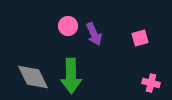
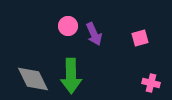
gray diamond: moved 2 px down
